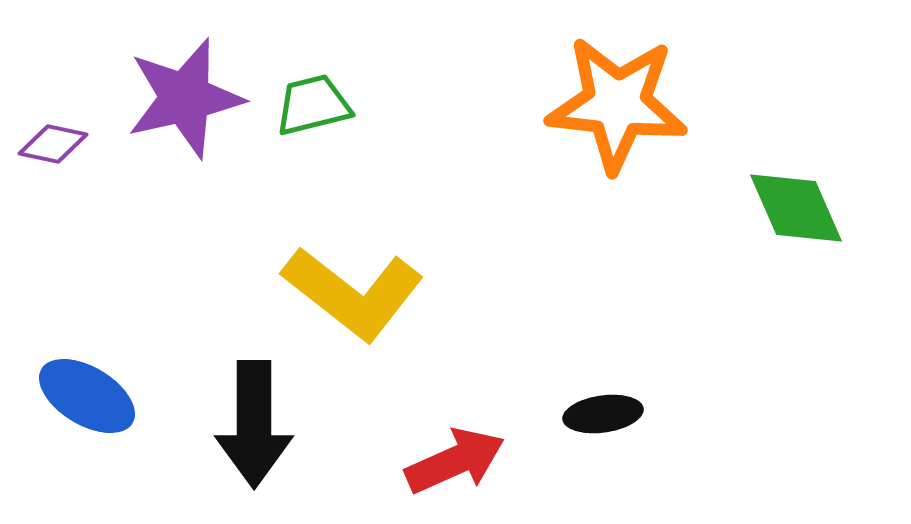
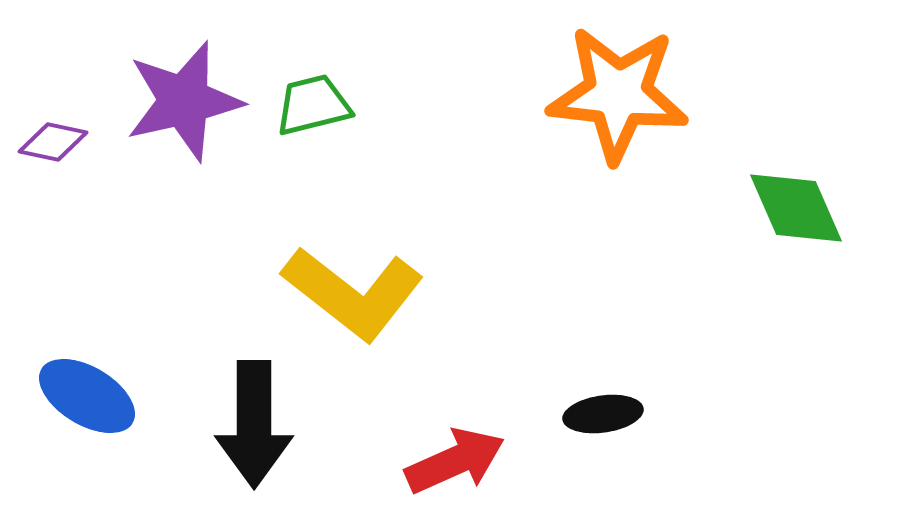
purple star: moved 1 px left, 3 px down
orange star: moved 1 px right, 10 px up
purple diamond: moved 2 px up
